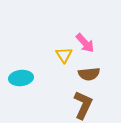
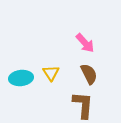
yellow triangle: moved 13 px left, 18 px down
brown semicircle: rotated 110 degrees counterclockwise
brown L-shape: rotated 20 degrees counterclockwise
